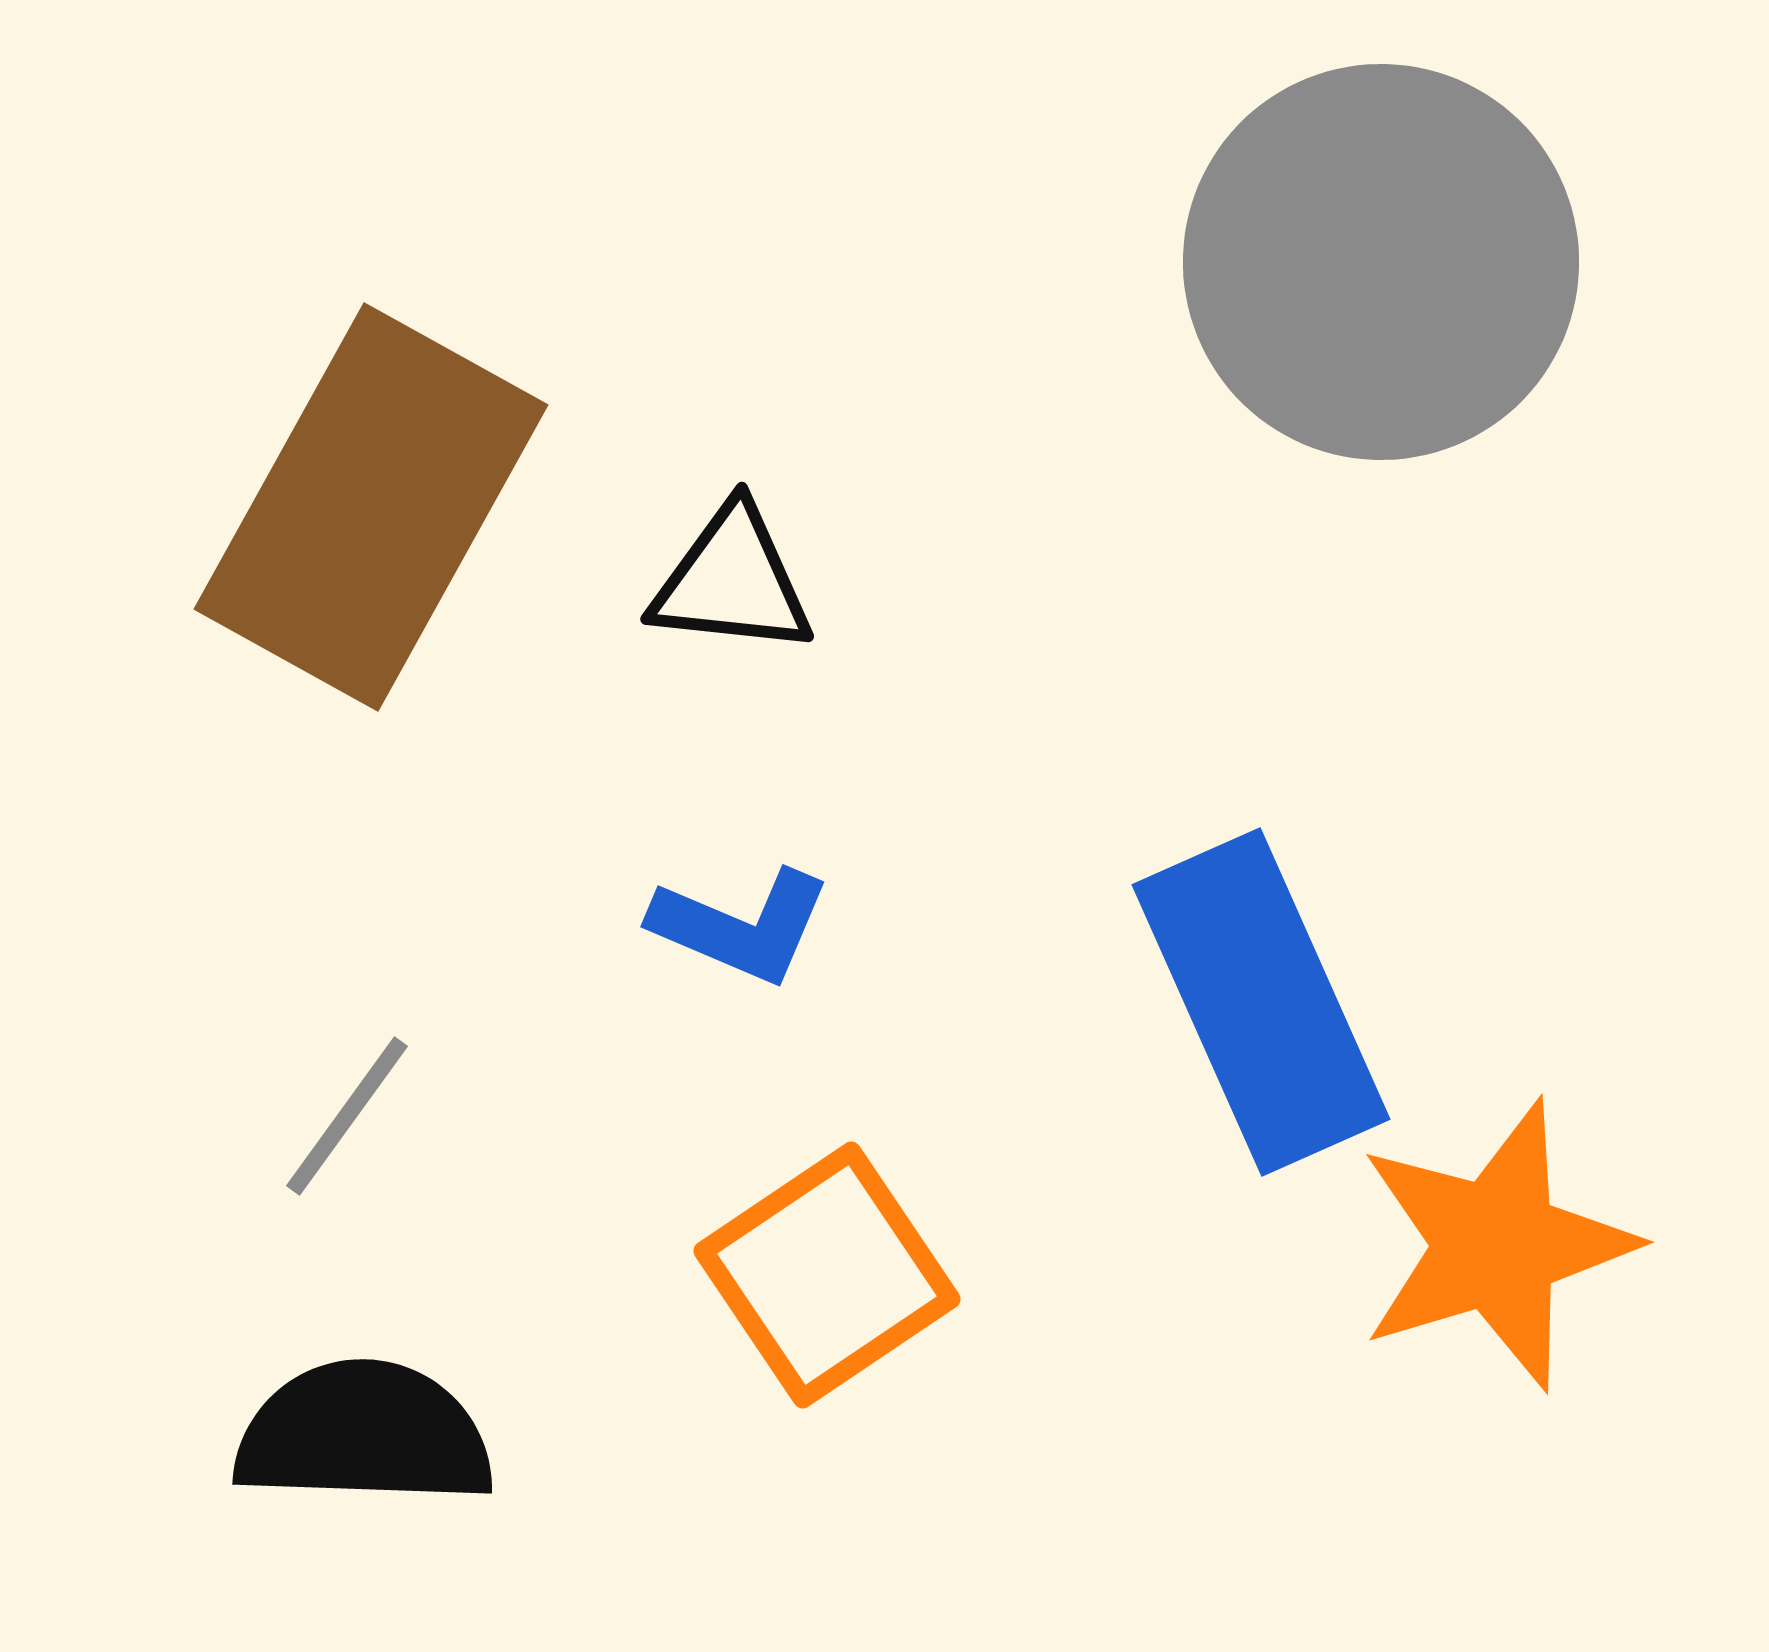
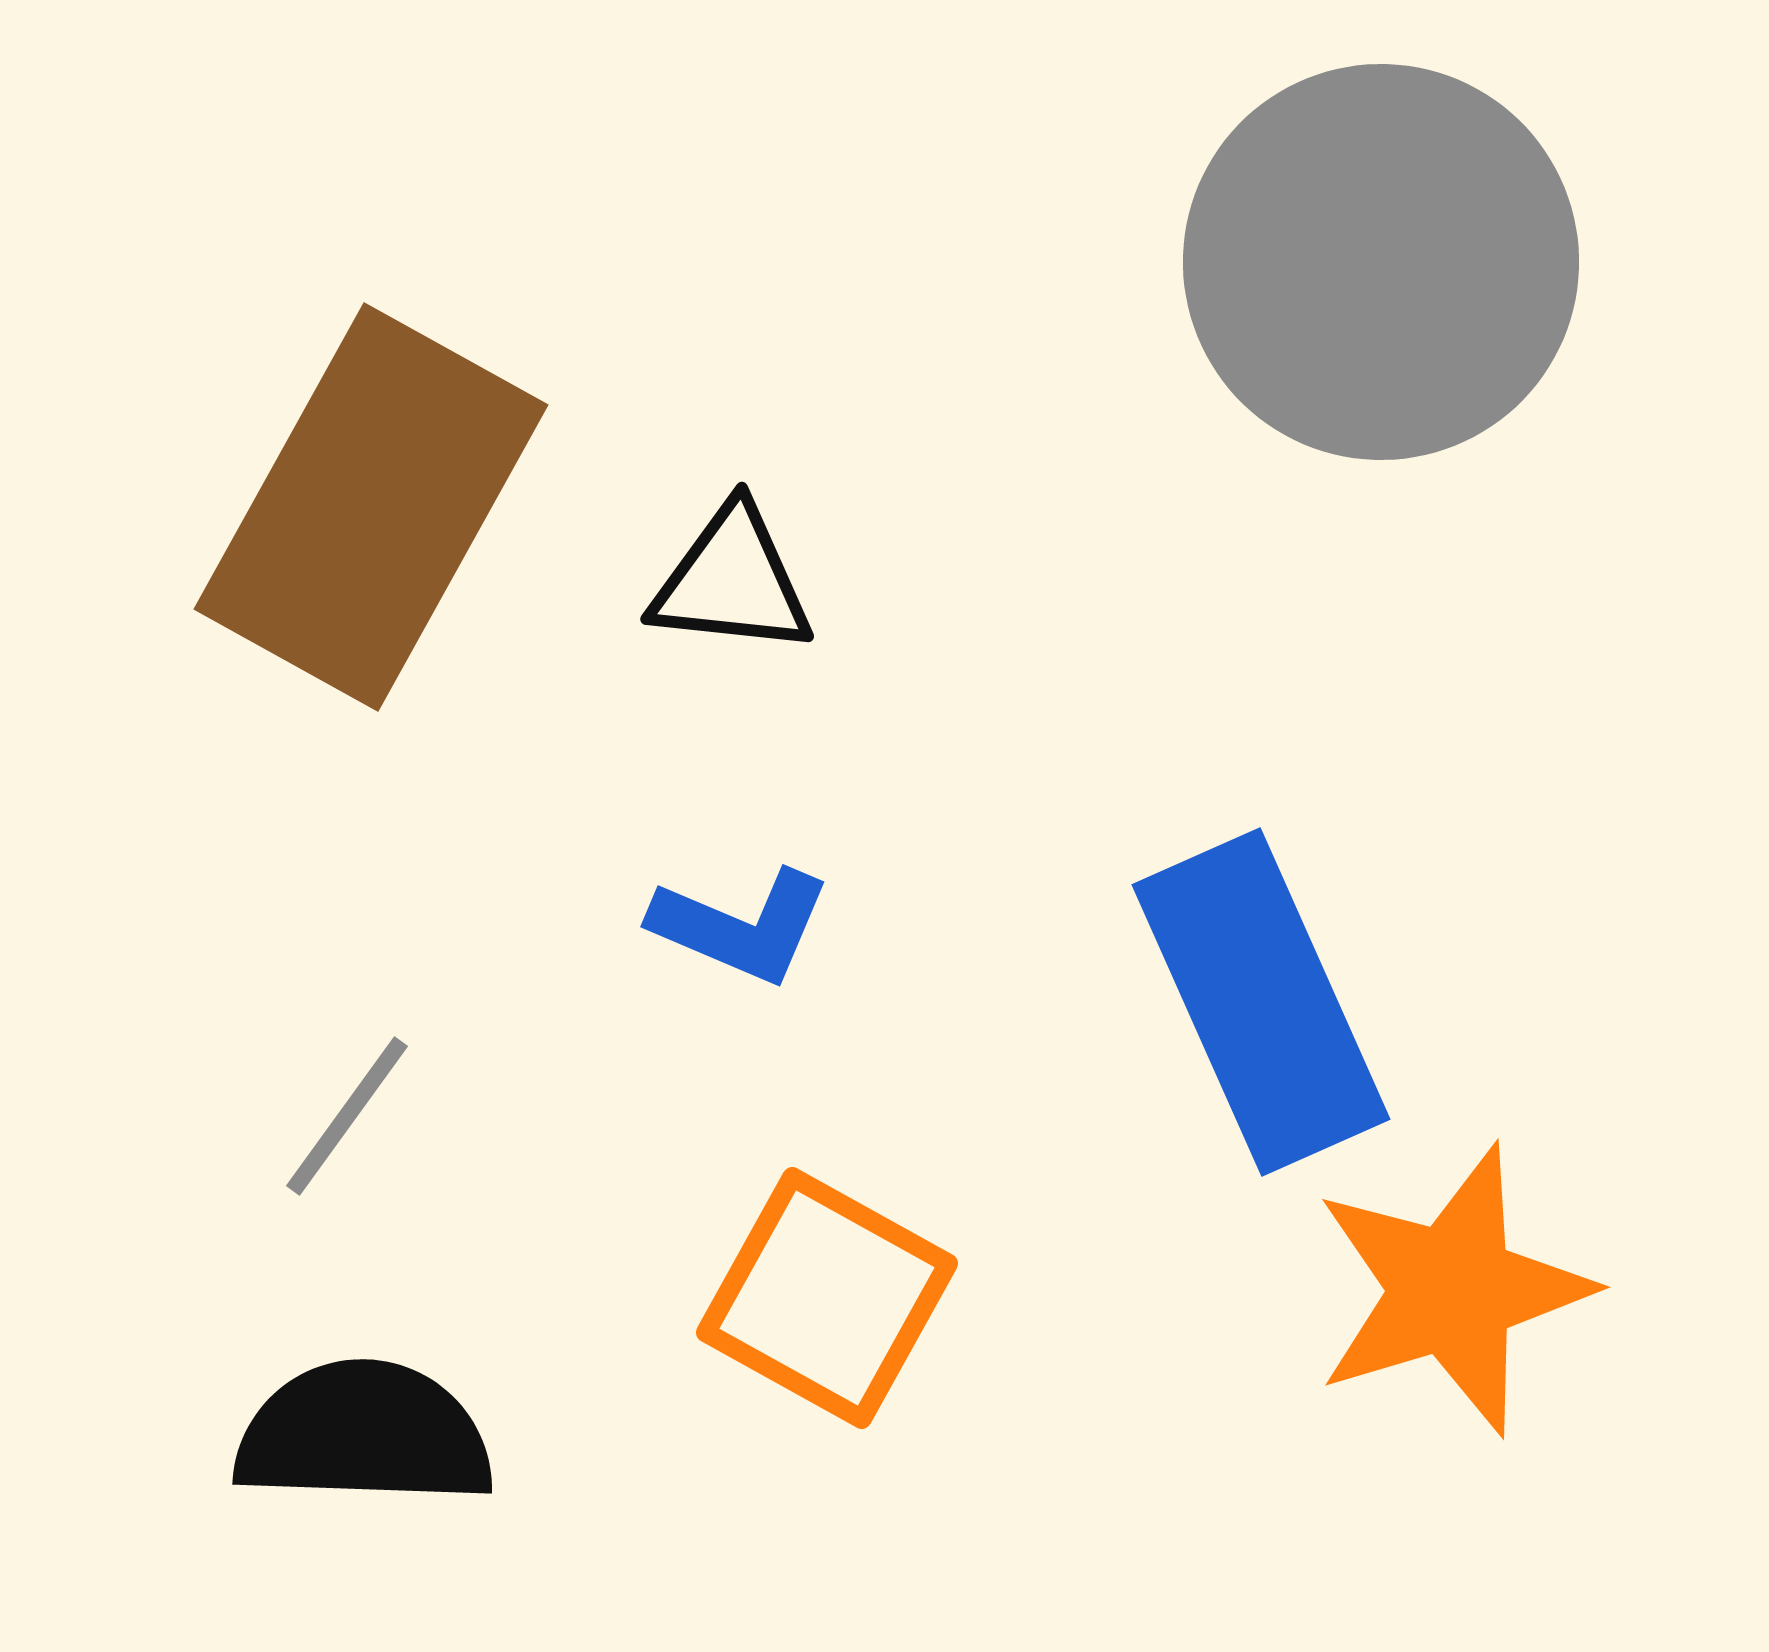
orange star: moved 44 px left, 45 px down
orange square: moved 23 px down; rotated 27 degrees counterclockwise
